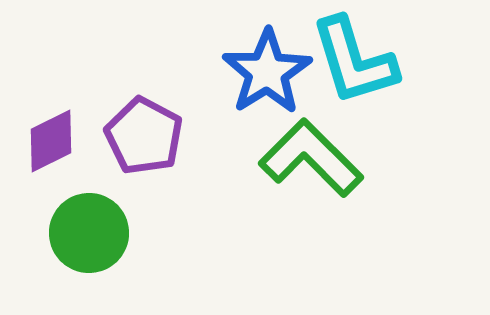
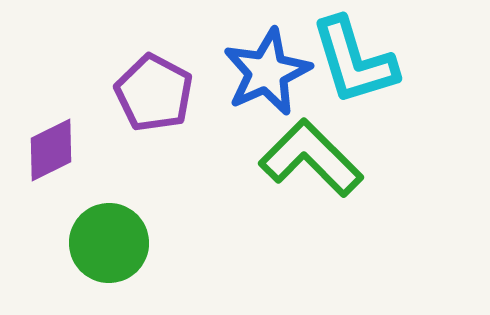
blue star: rotated 8 degrees clockwise
purple pentagon: moved 10 px right, 43 px up
purple diamond: moved 9 px down
green circle: moved 20 px right, 10 px down
